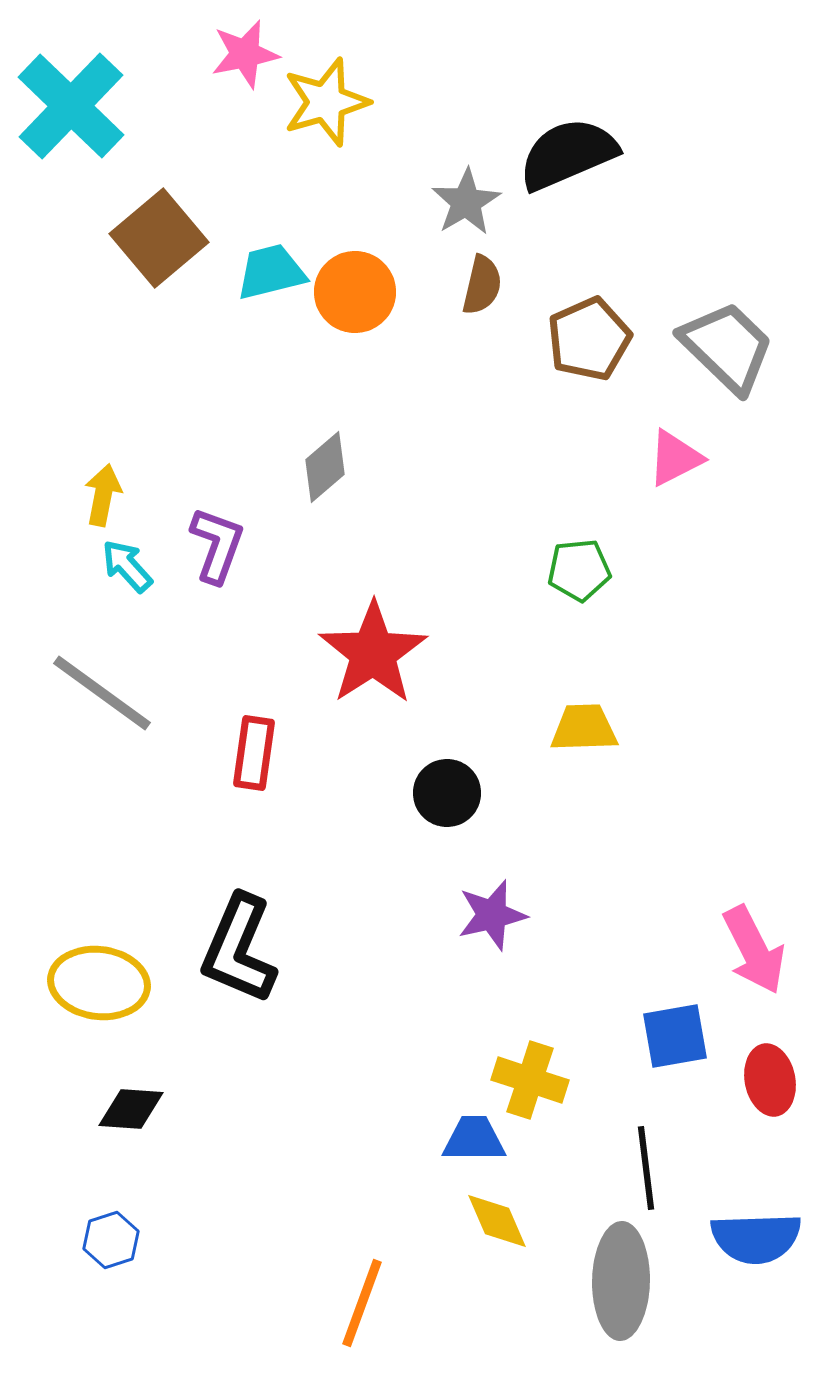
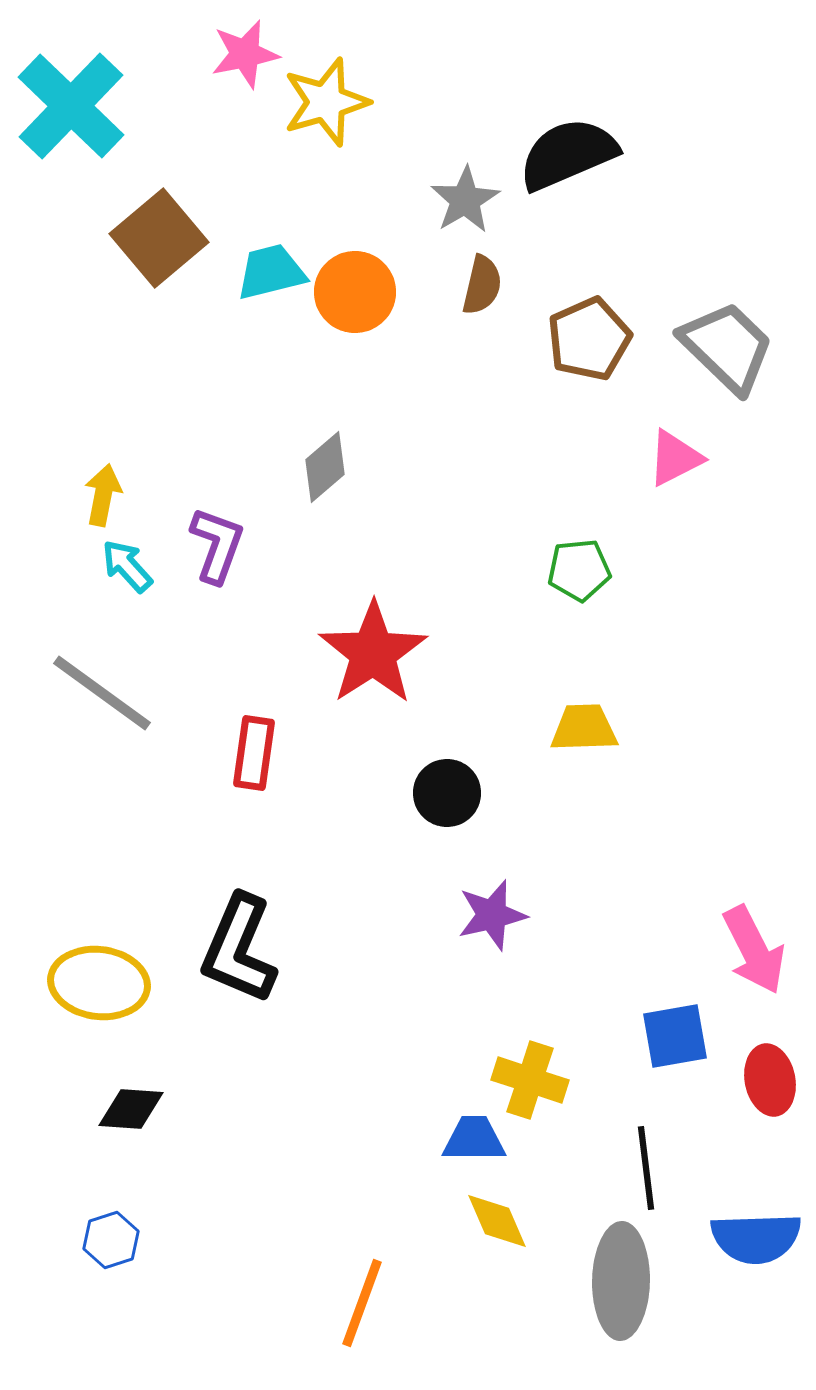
gray star: moved 1 px left, 2 px up
